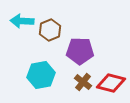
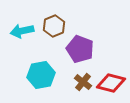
cyan arrow: moved 10 px down; rotated 15 degrees counterclockwise
brown hexagon: moved 4 px right, 4 px up
purple pentagon: moved 2 px up; rotated 20 degrees clockwise
